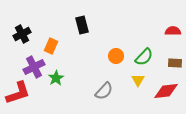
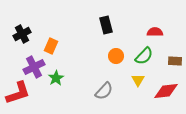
black rectangle: moved 24 px right
red semicircle: moved 18 px left, 1 px down
green semicircle: moved 1 px up
brown rectangle: moved 2 px up
